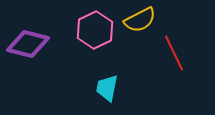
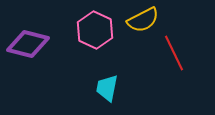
yellow semicircle: moved 3 px right
pink hexagon: rotated 9 degrees counterclockwise
